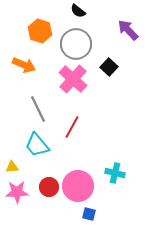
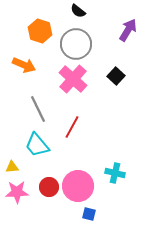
purple arrow: rotated 75 degrees clockwise
black square: moved 7 px right, 9 px down
